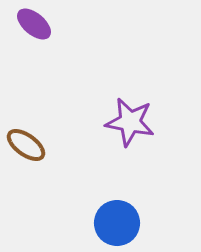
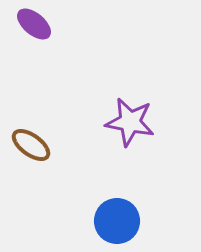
brown ellipse: moved 5 px right
blue circle: moved 2 px up
